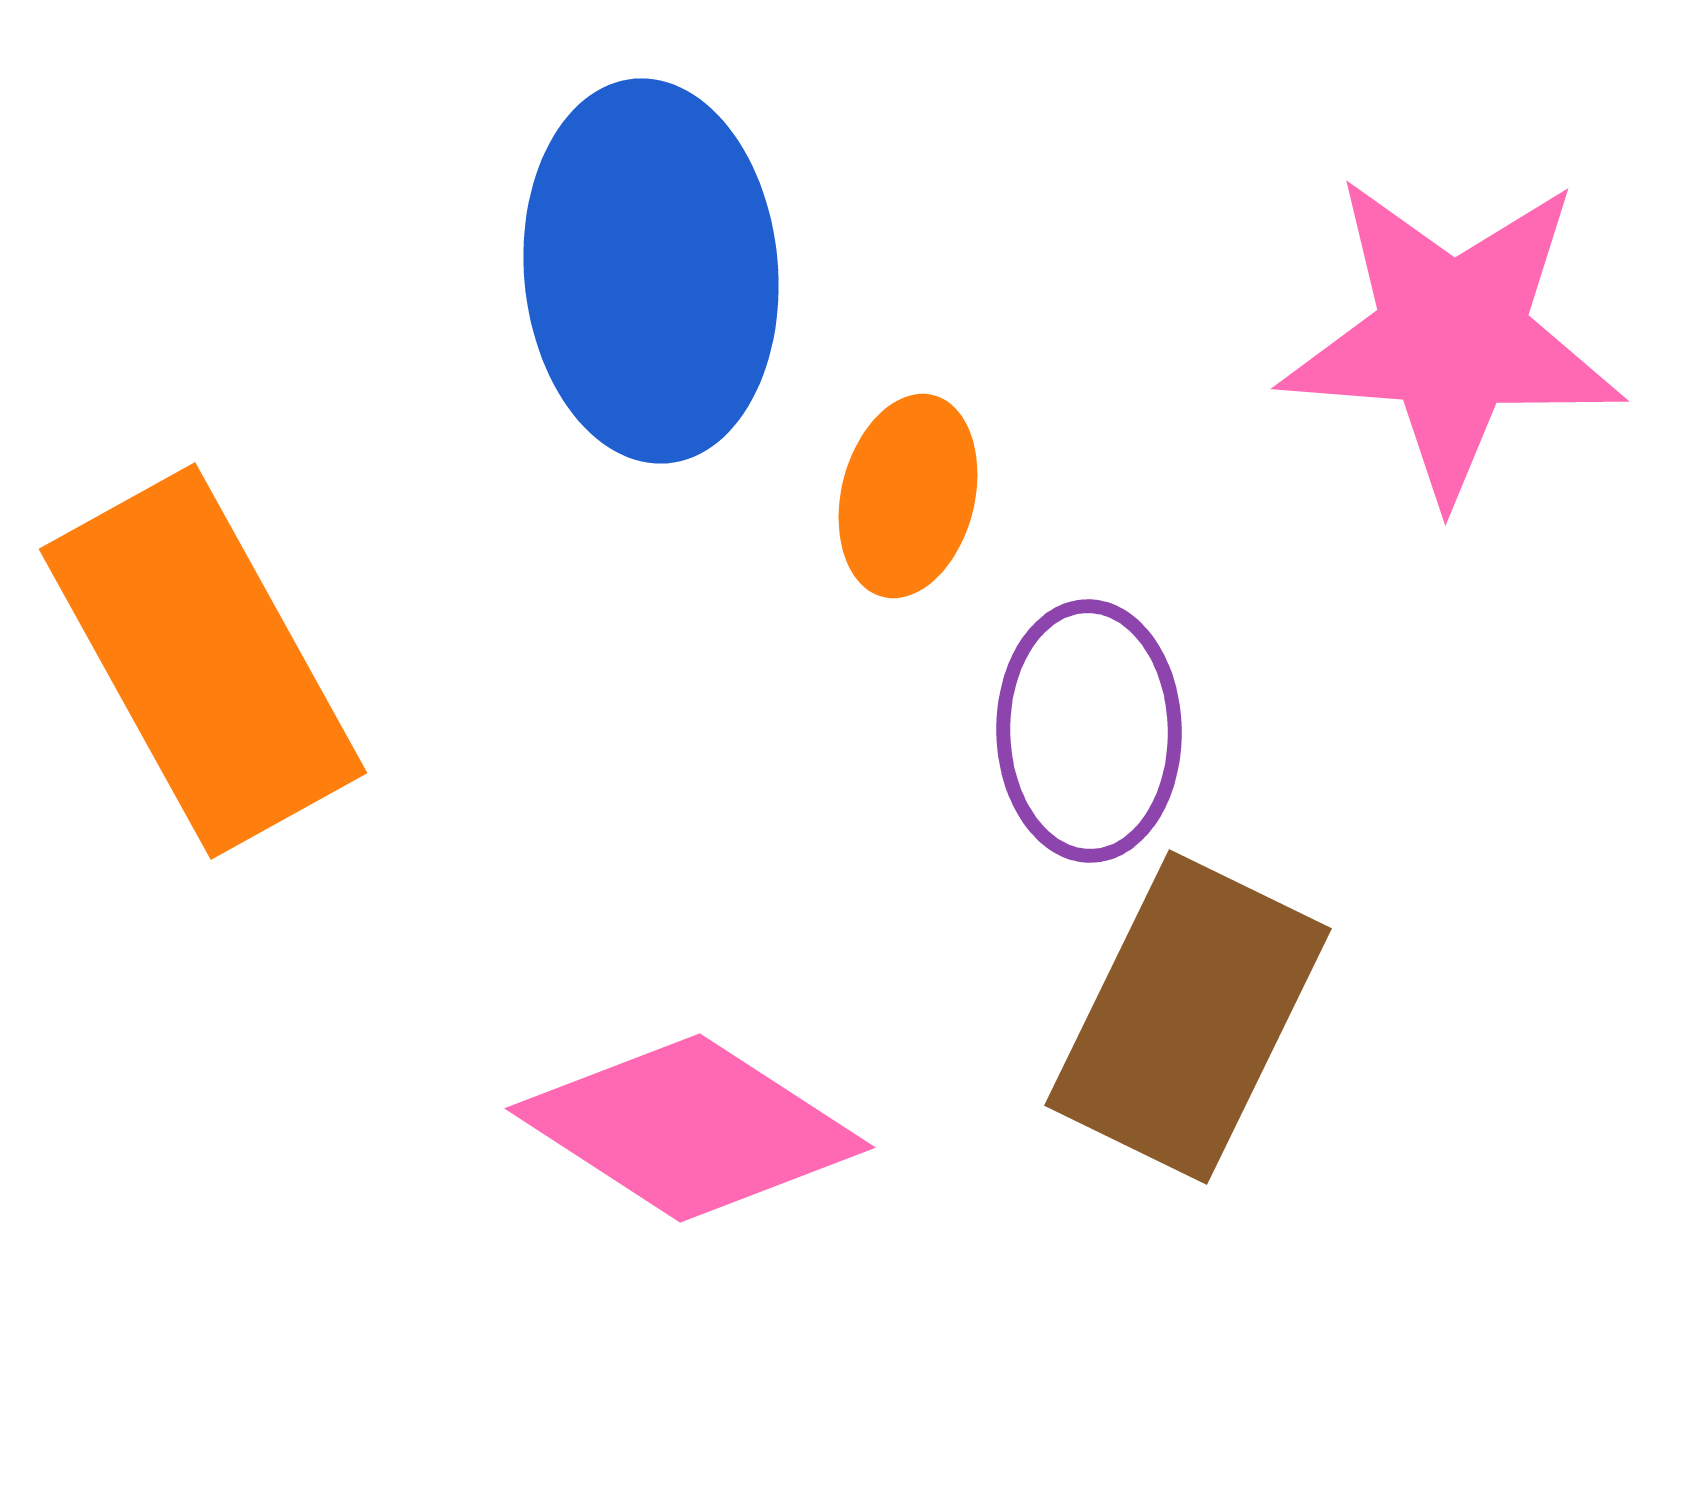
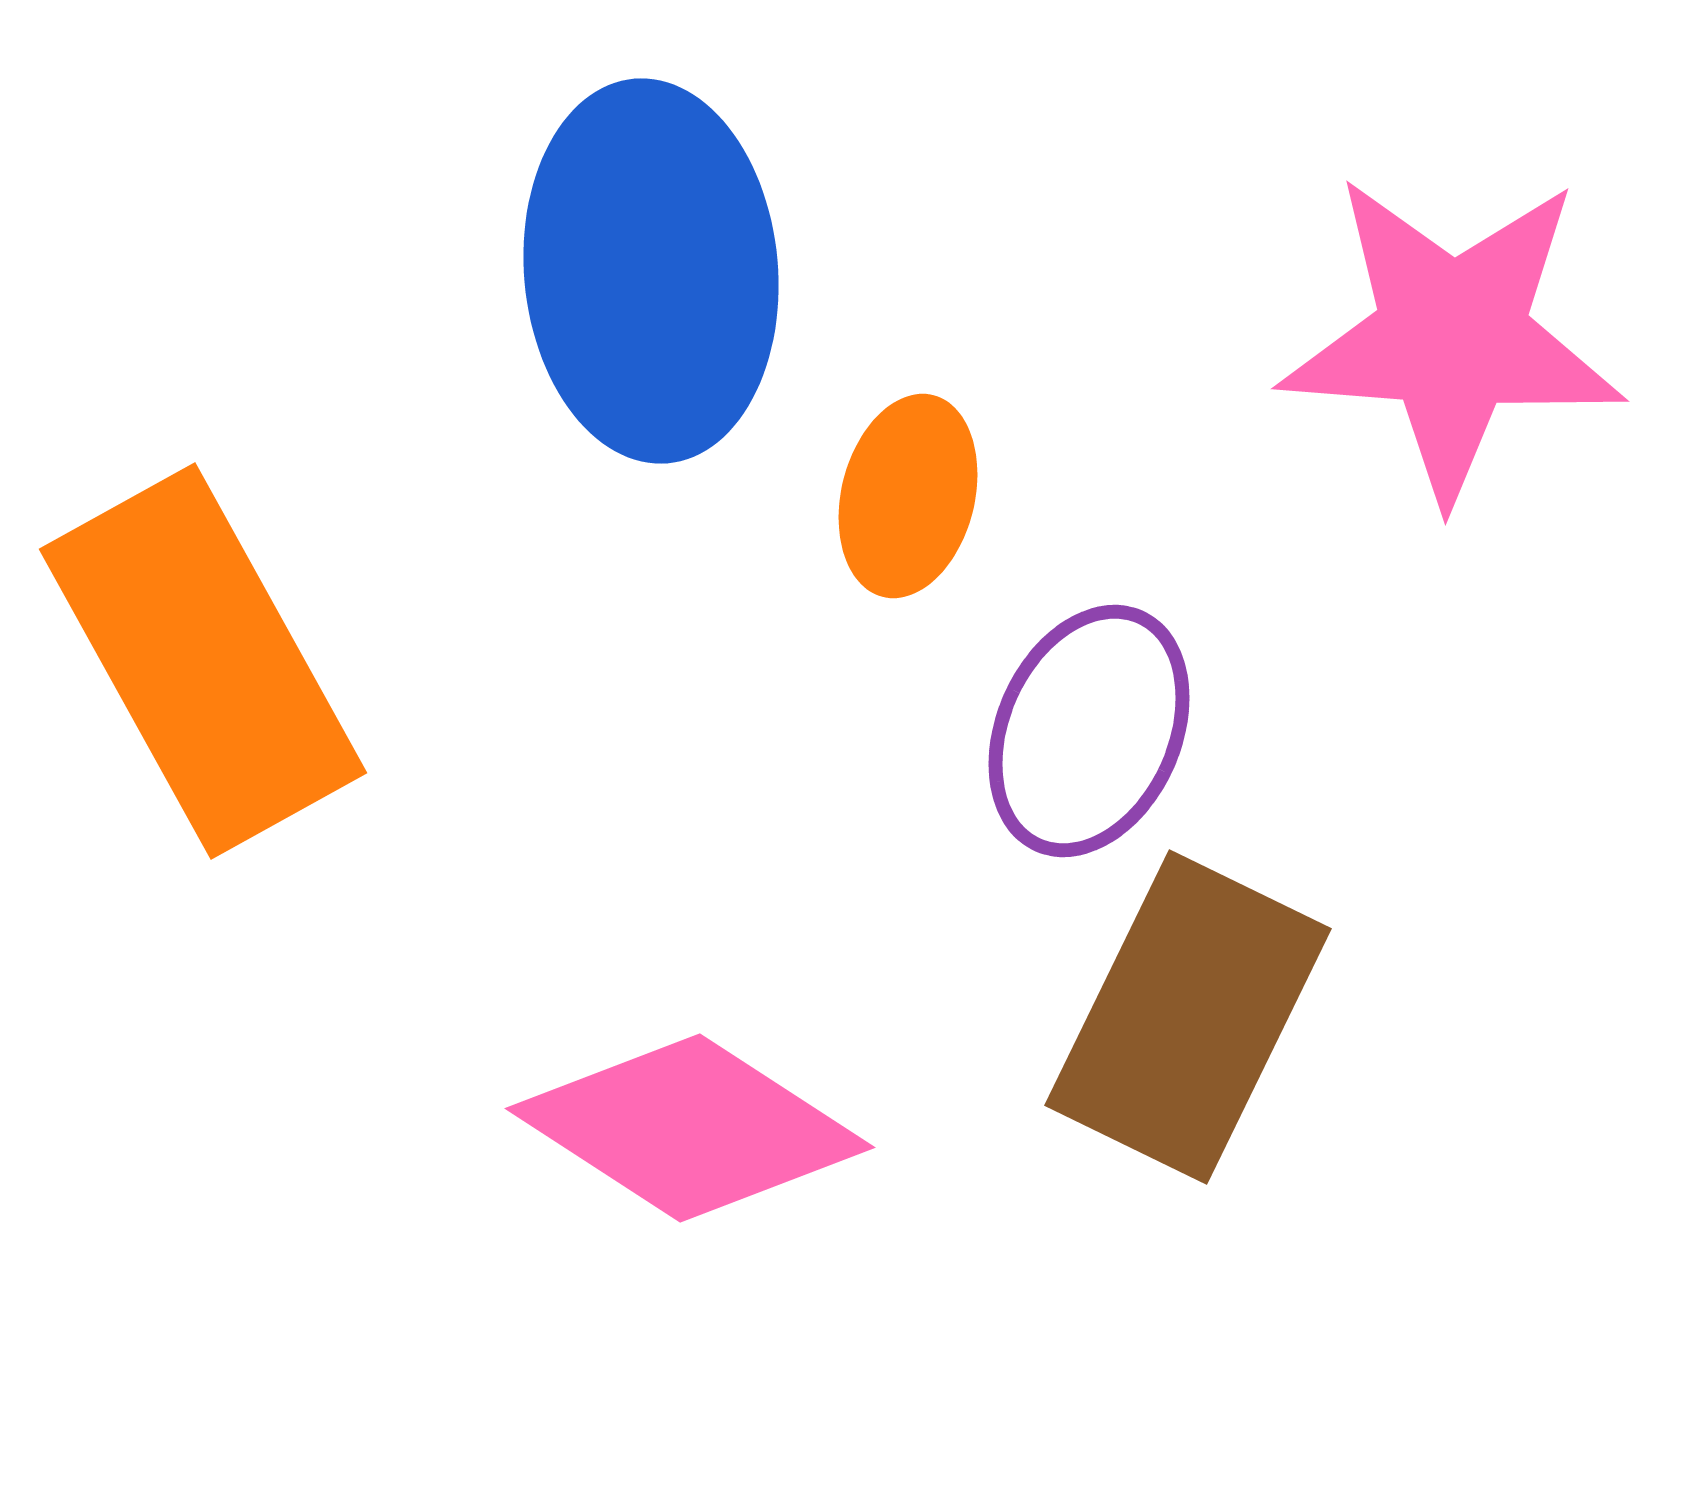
purple ellipse: rotated 25 degrees clockwise
